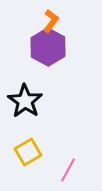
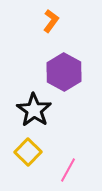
purple hexagon: moved 16 px right, 25 px down
black star: moved 9 px right, 9 px down
yellow square: rotated 16 degrees counterclockwise
